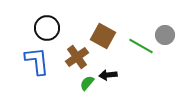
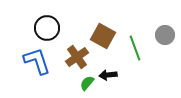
green line: moved 6 px left, 2 px down; rotated 40 degrees clockwise
blue L-shape: rotated 12 degrees counterclockwise
